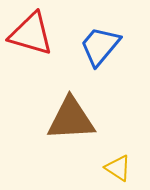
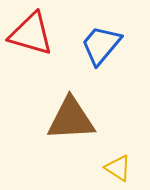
blue trapezoid: moved 1 px right, 1 px up
